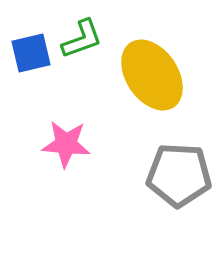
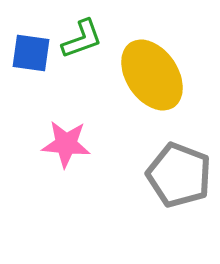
blue square: rotated 21 degrees clockwise
gray pentagon: rotated 18 degrees clockwise
